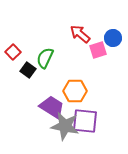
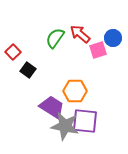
green semicircle: moved 10 px right, 20 px up; rotated 10 degrees clockwise
